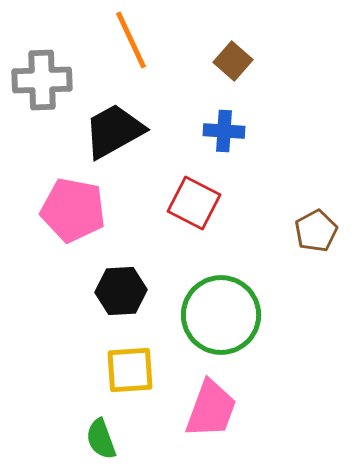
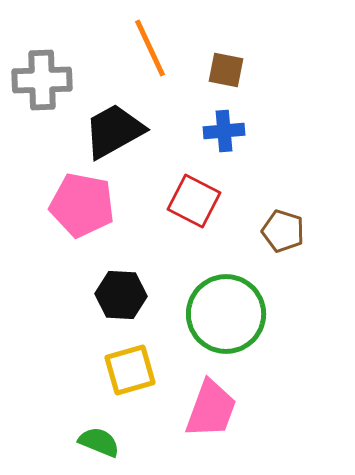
orange line: moved 19 px right, 8 px down
brown square: moved 7 px left, 9 px down; rotated 30 degrees counterclockwise
blue cross: rotated 9 degrees counterclockwise
red square: moved 2 px up
pink pentagon: moved 9 px right, 5 px up
brown pentagon: moved 33 px left; rotated 27 degrees counterclockwise
black hexagon: moved 4 px down; rotated 6 degrees clockwise
green circle: moved 5 px right, 1 px up
yellow square: rotated 12 degrees counterclockwise
green semicircle: moved 2 px left, 3 px down; rotated 132 degrees clockwise
